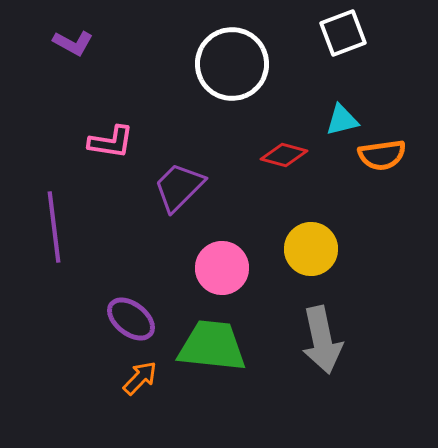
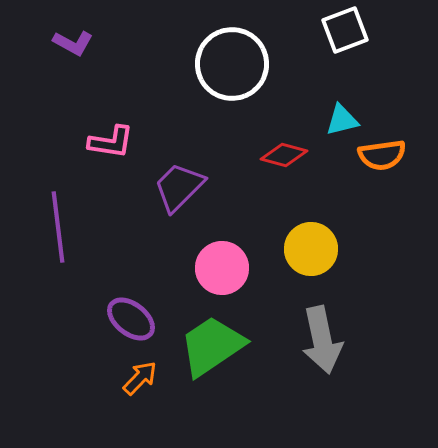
white square: moved 2 px right, 3 px up
purple line: moved 4 px right
green trapezoid: rotated 40 degrees counterclockwise
